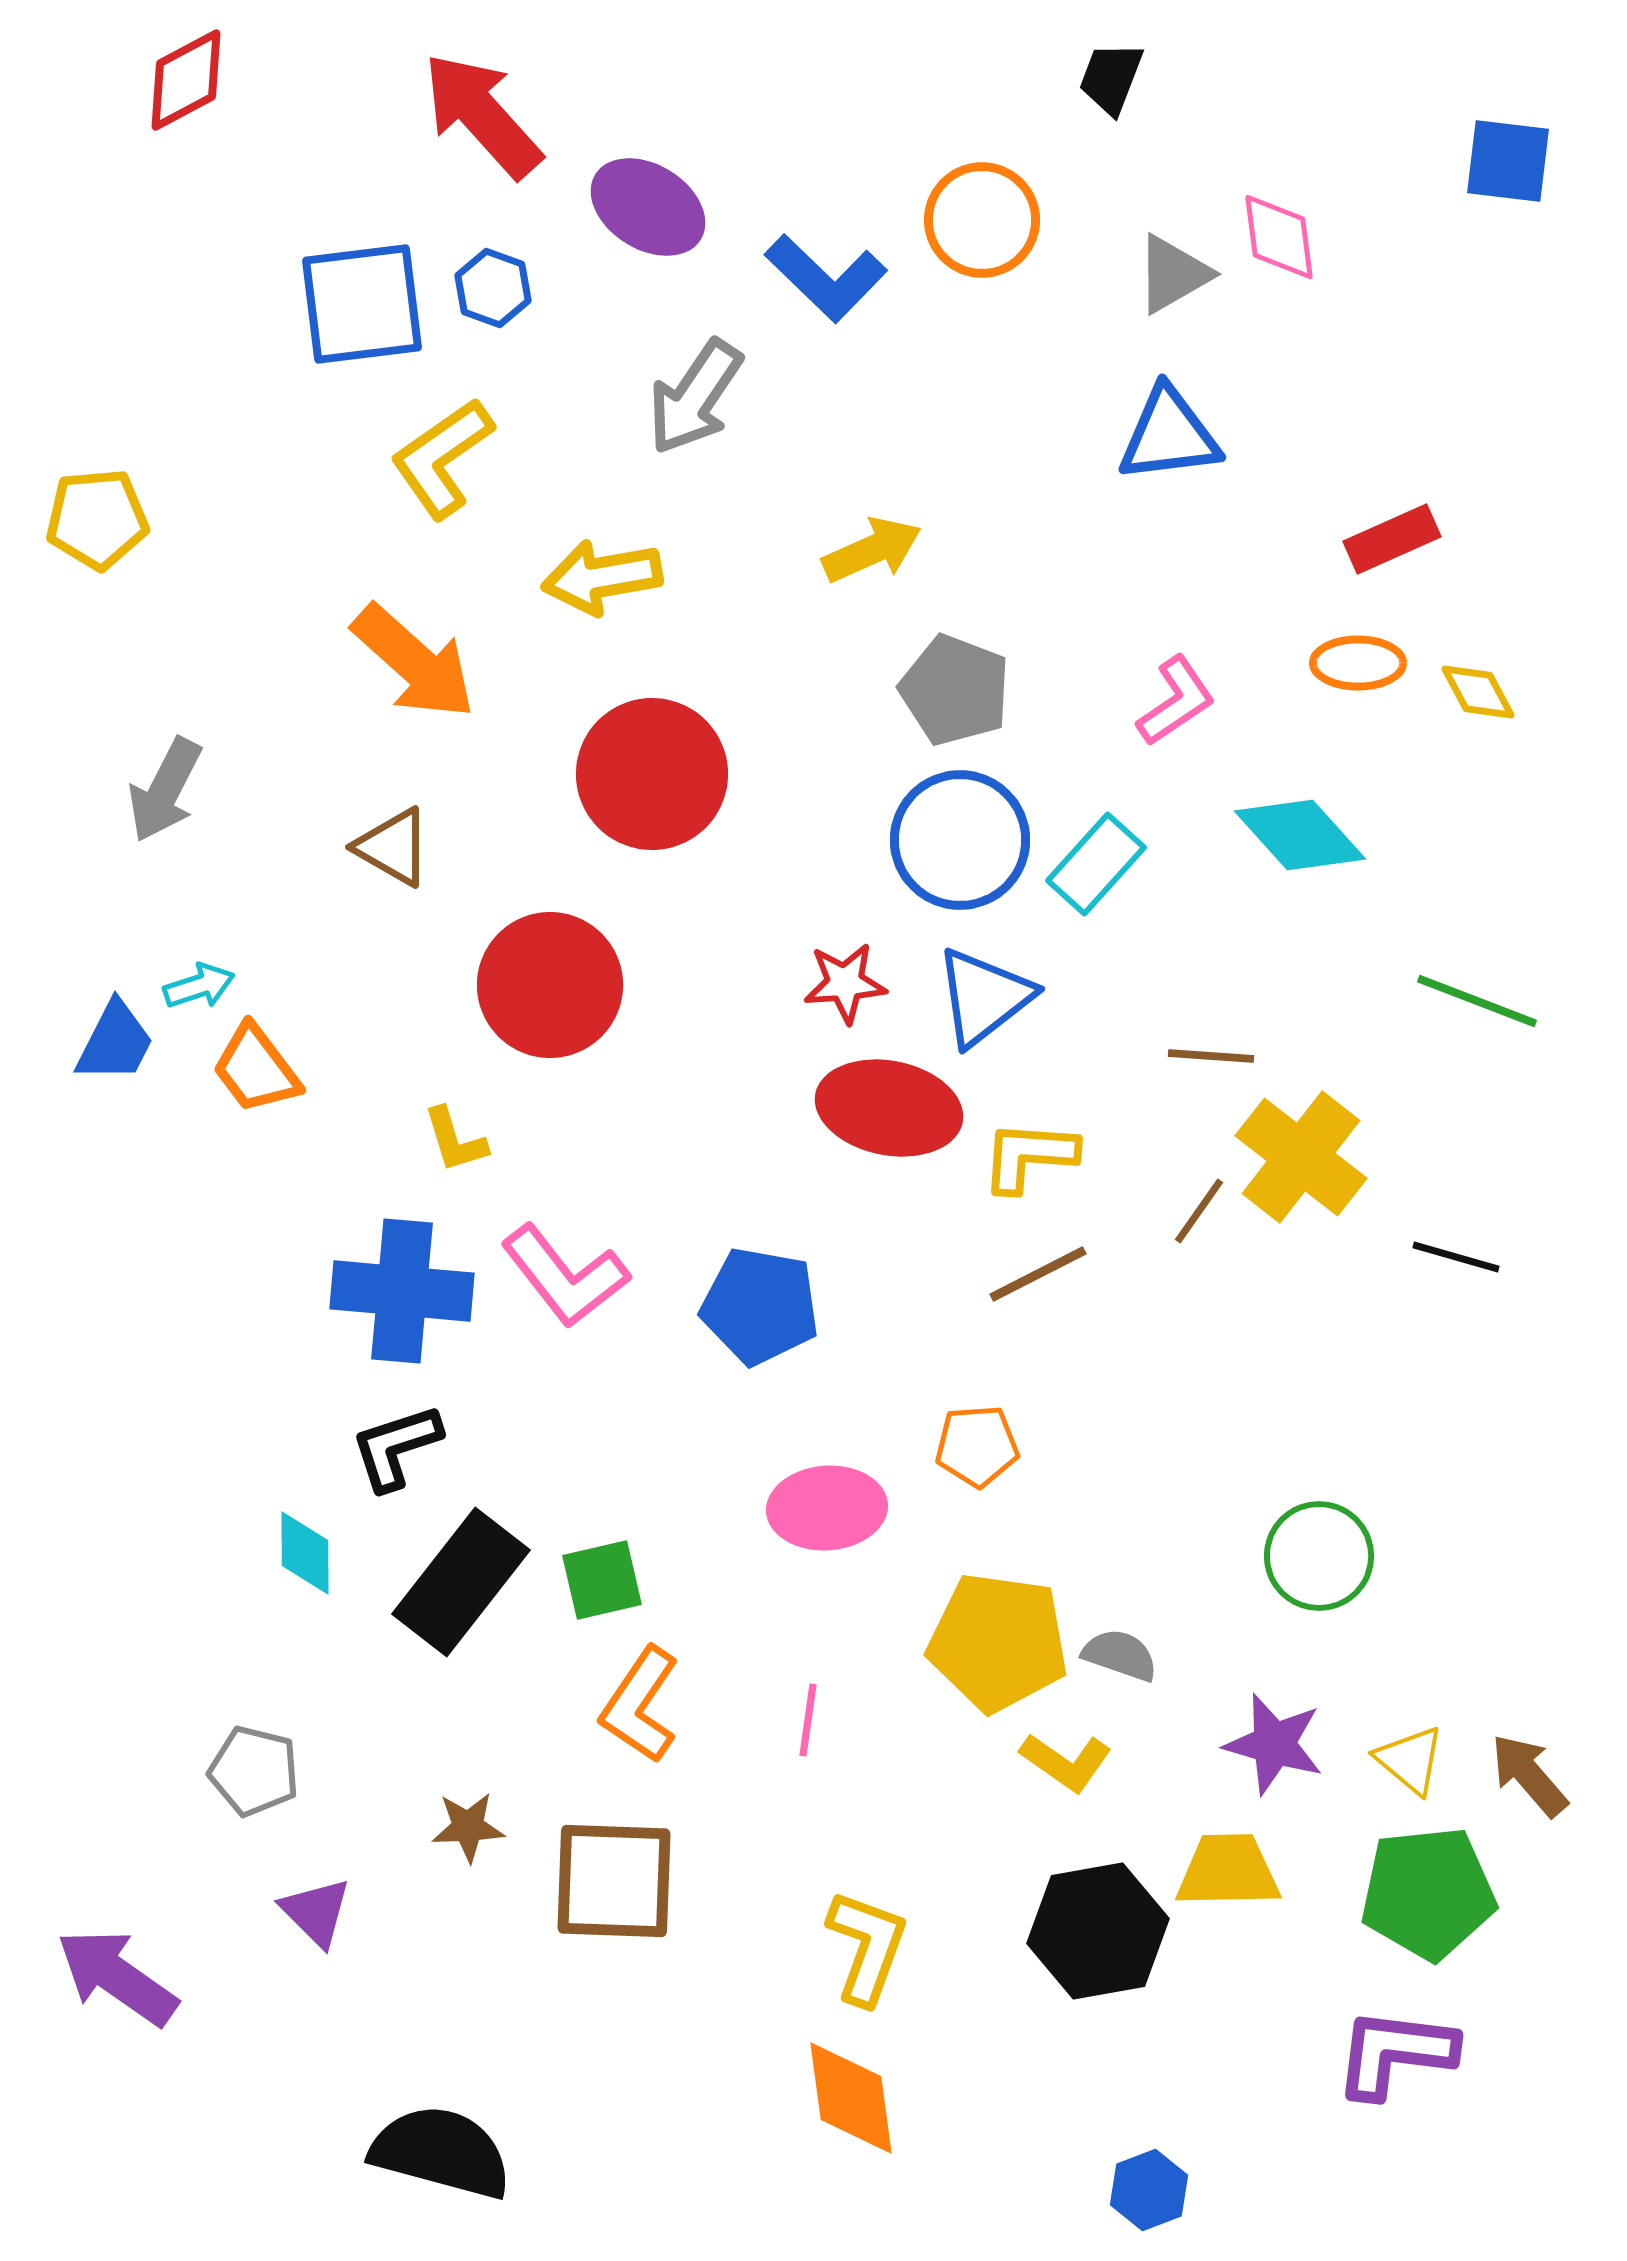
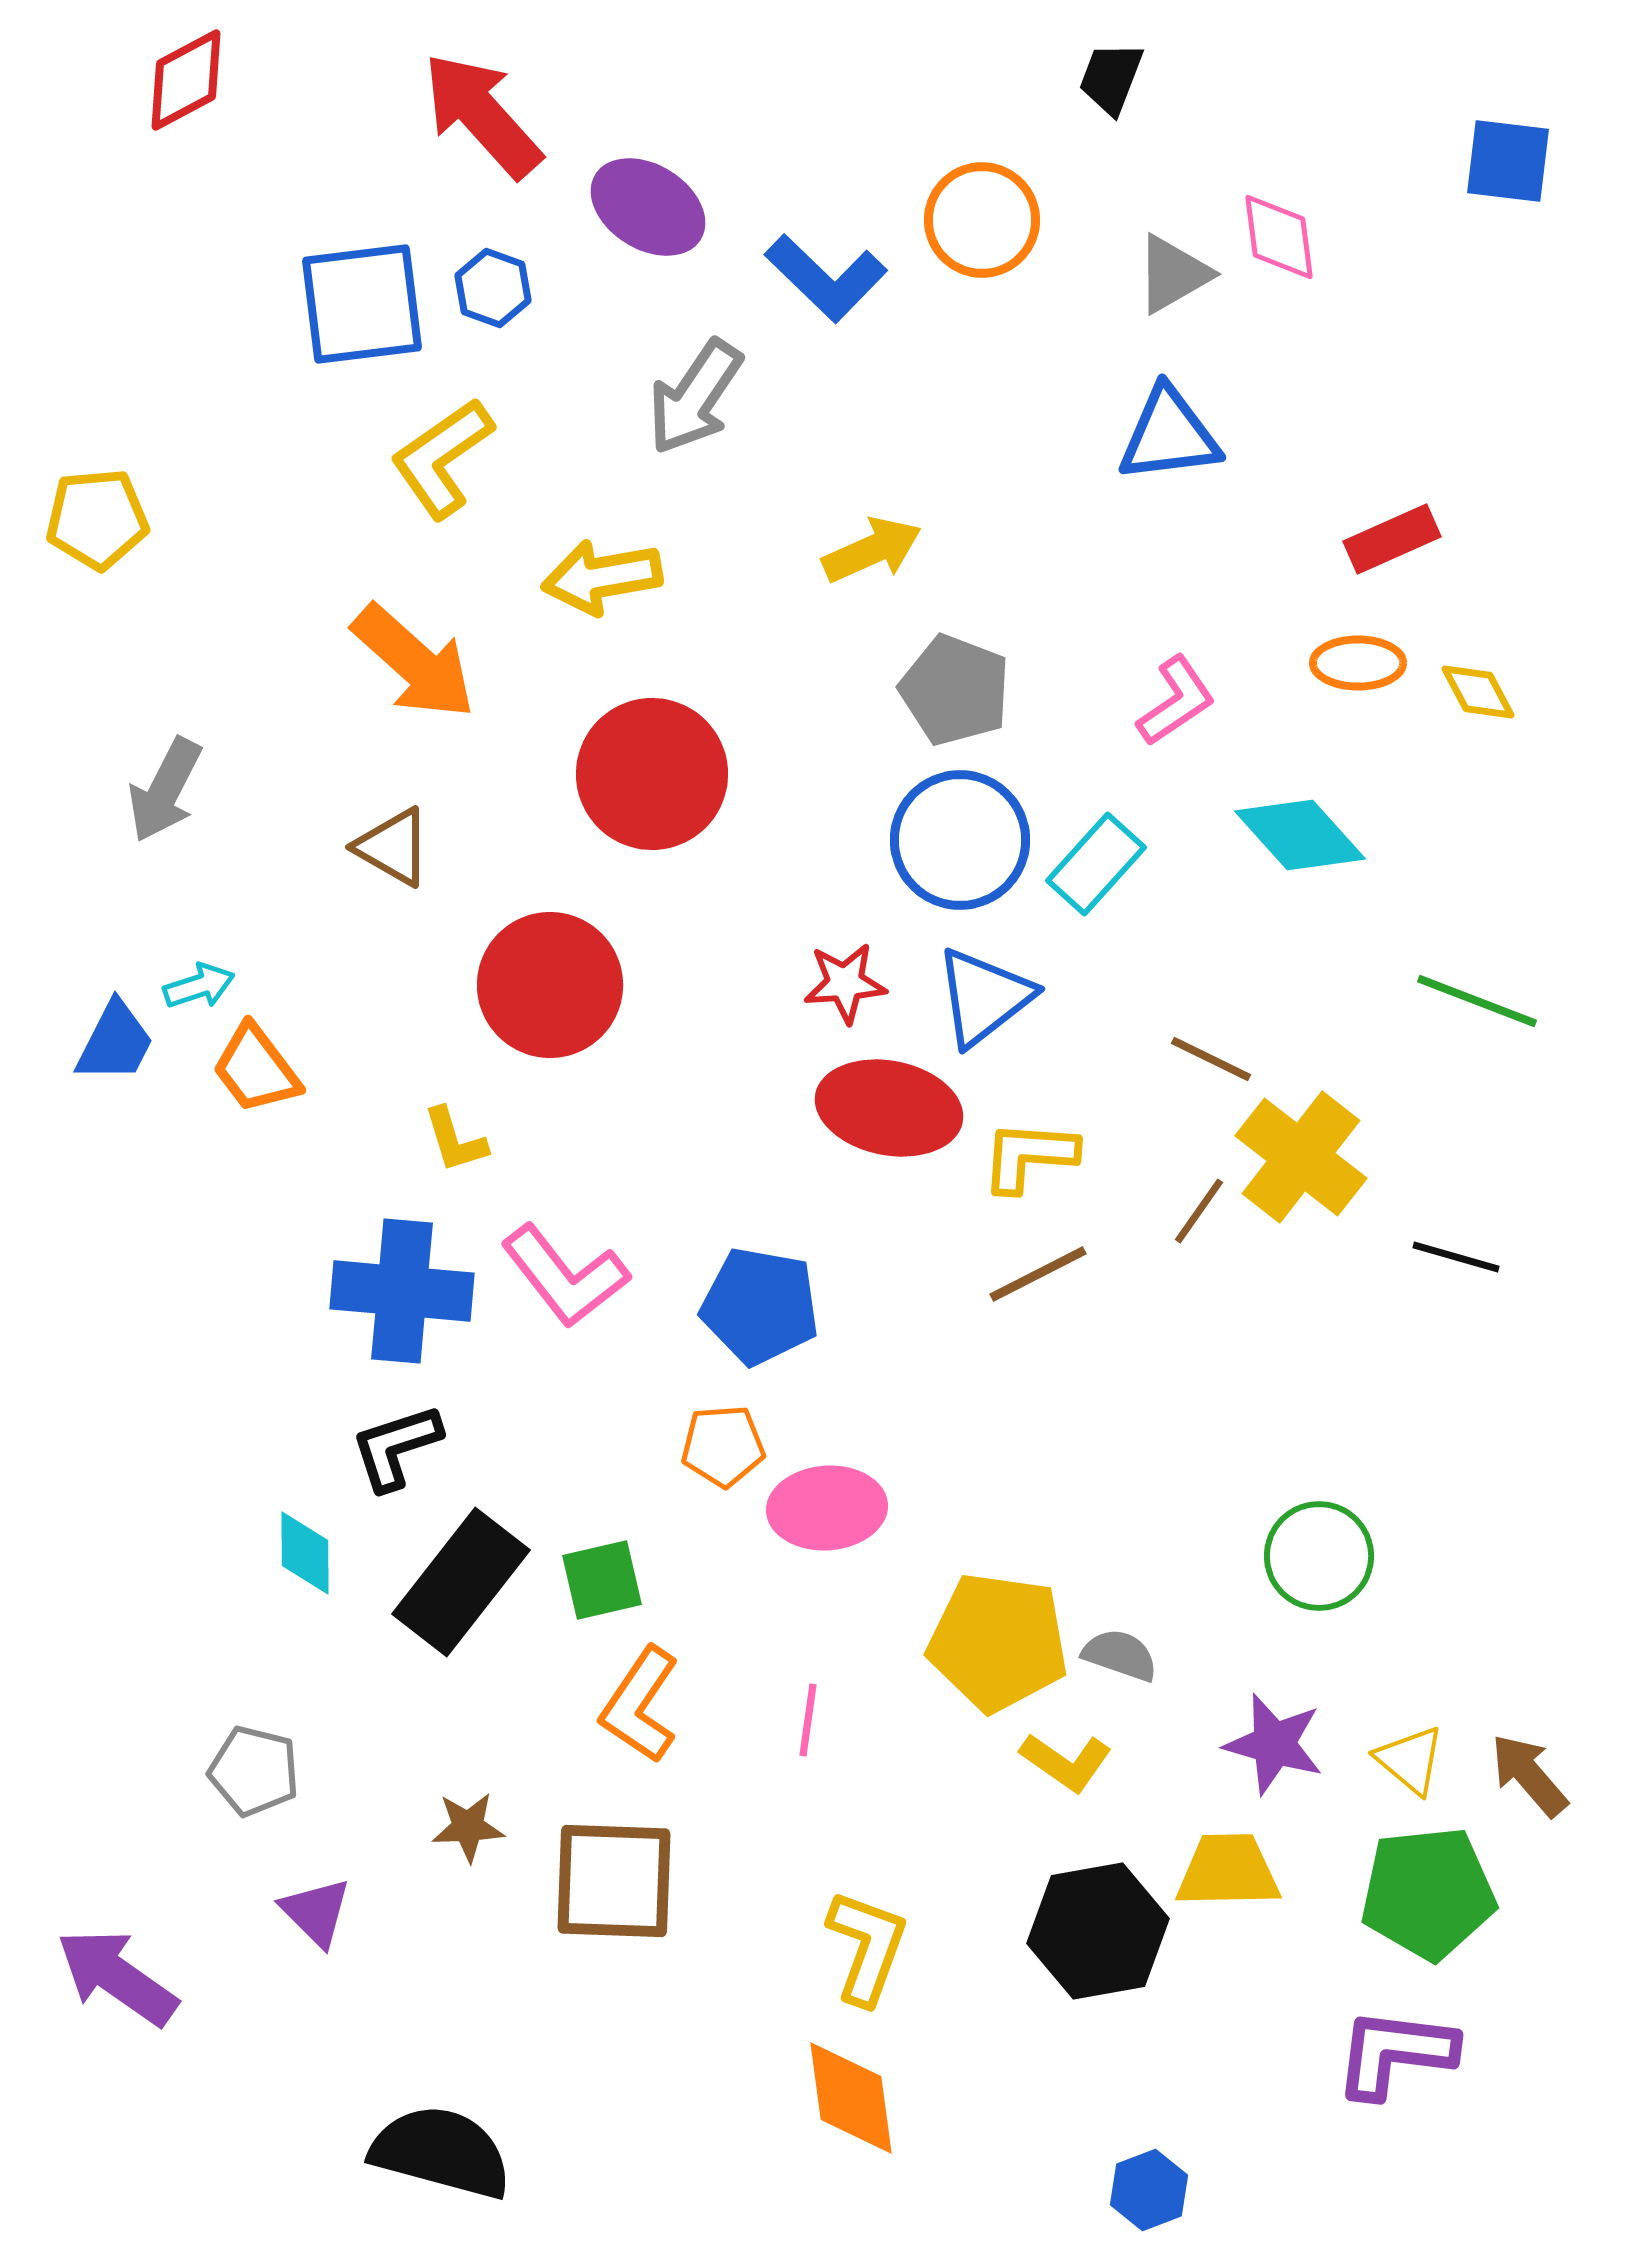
brown line at (1211, 1056): moved 3 px down; rotated 22 degrees clockwise
orange pentagon at (977, 1446): moved 254 px left
